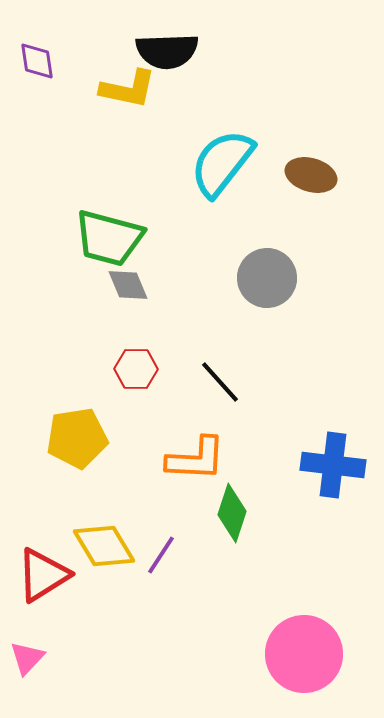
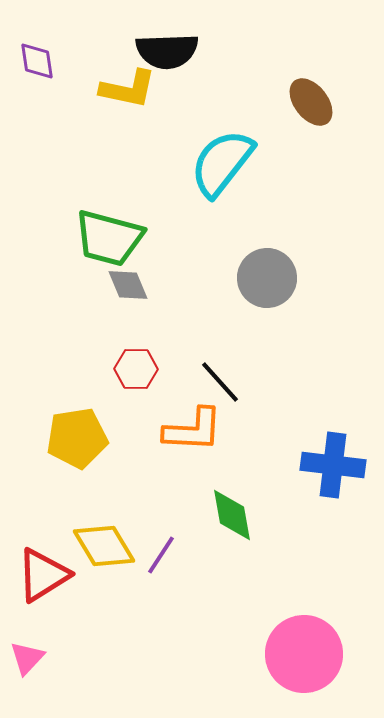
brown ellipse: moved 73 px up; rotated 36 degrees clockwise
orange L-shape: moved 3 px left, 29 px up
green diamond: moved 2 px down; rotated 28 degrees counterclockwise
